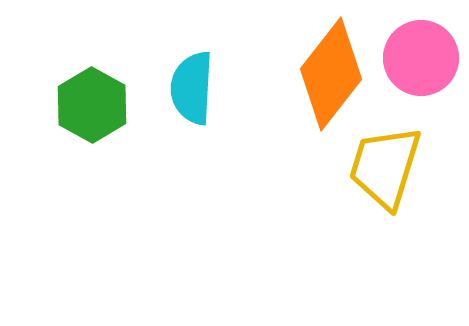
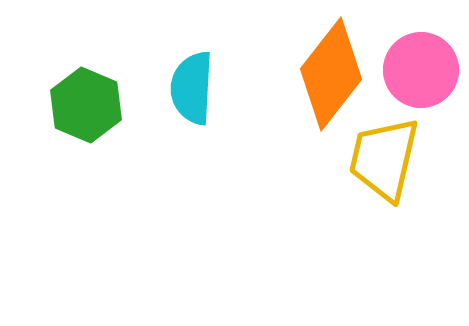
pink circle: moved 12 px down
green hexagon: moved 6 px left; rotated 6 degrees counterclockwise
yellow trapezoid: moved 1 px left, 8 px up; rotated 4 degrees counterclockwise
